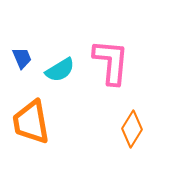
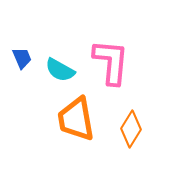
cyan semicircle: rotated 60 degrees clockwise
orange trapezoid: moved 45 px right, 3 px up
orange diamond: moved 1 px left
